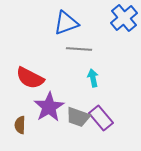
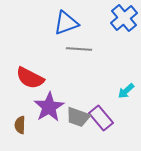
cyan arrow: moved 33 px right, 13 px down; rotated 120 degrees counterclockwise
